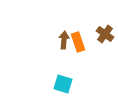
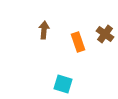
brown arrow: moved 20 px left, 10 px up
